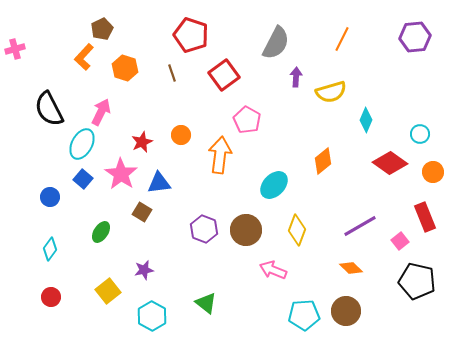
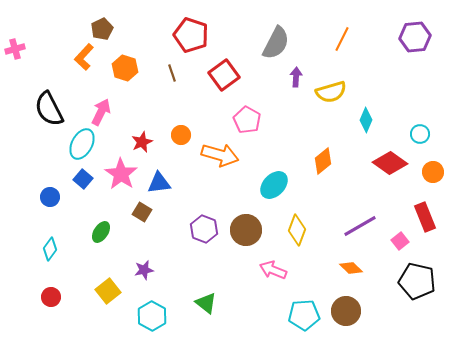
orange arrow at (220, 155): rotated 99 degrees clockwise
